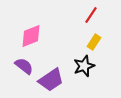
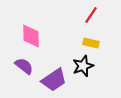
pink diamond: rotated 70 degrees counterclockwise
yellow rectangle: moved 3 px left, 1 px down; rotated 70 degrees clockwise
black star: moved 1 px left
purple trapezoid: moved 3 px right
